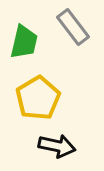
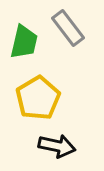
gray rectangle: moved 5 px left, 1 px down
